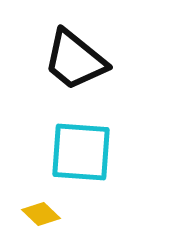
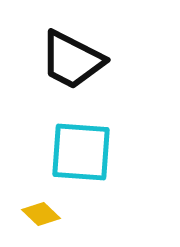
black trapezoid: moved 3 px left; rotated 12 degrees counterclockwise
